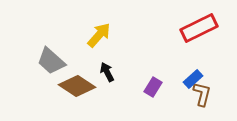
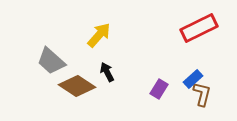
purple rectangle: moved 6 px right, 2 px down
